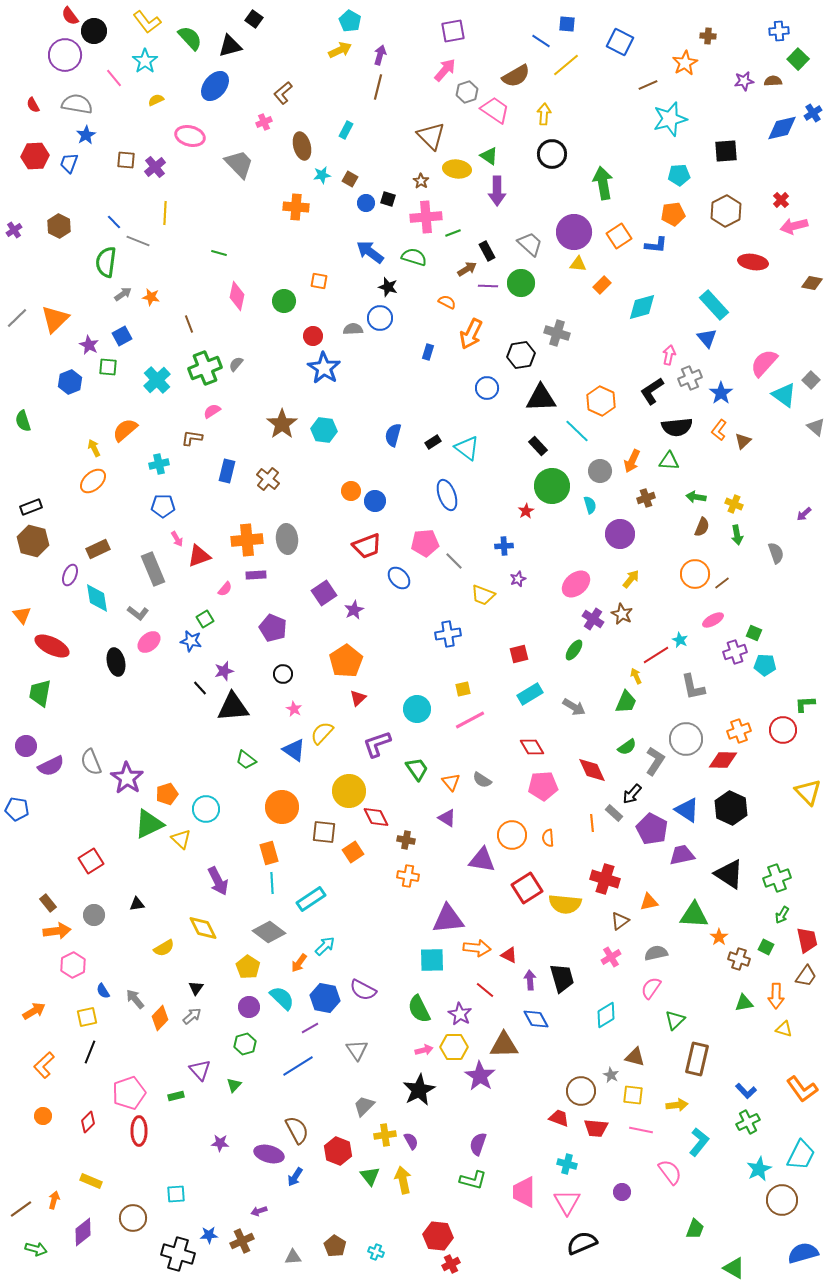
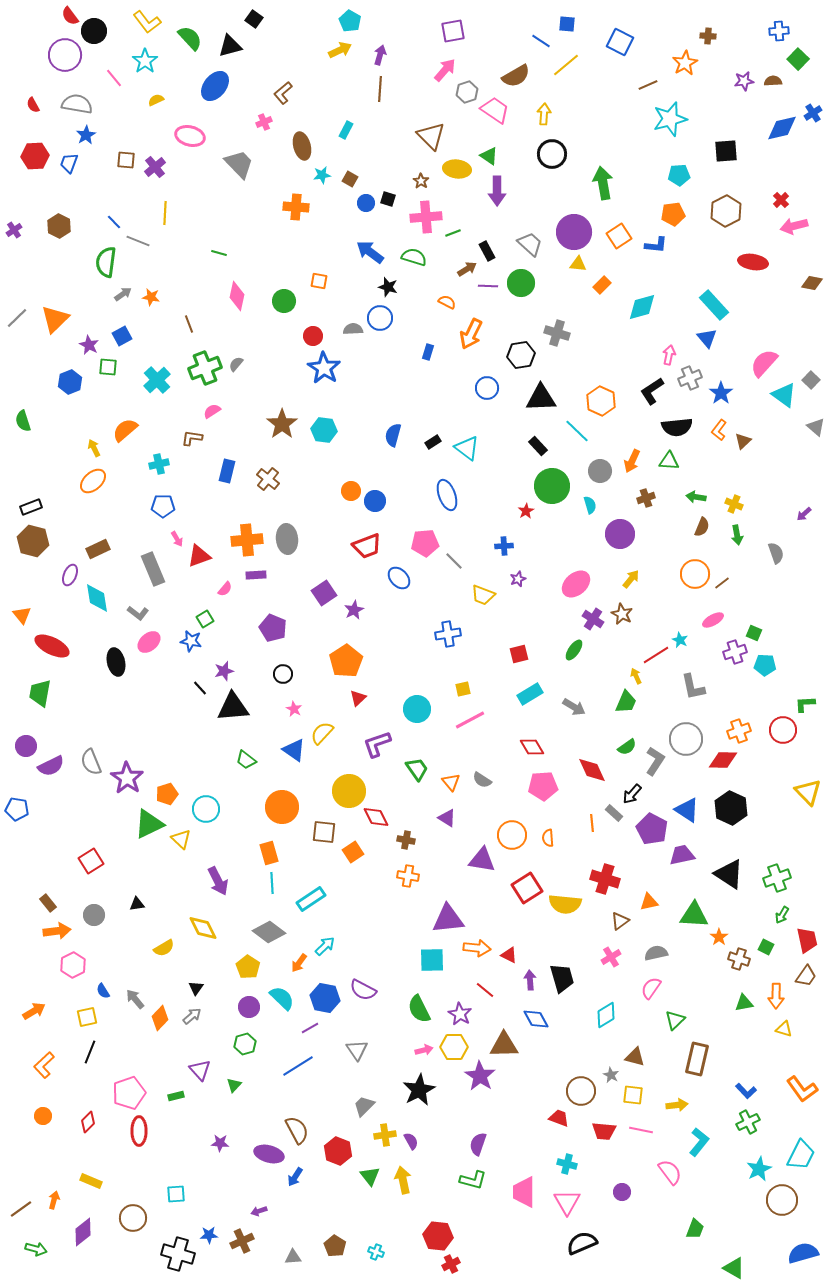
brown line at (378, 87): moved 2 px right, 2 px down; rotated 10 degrees counterclockwise
red trapezoid at (596, 1128): moved 8 px right, 3 px down
